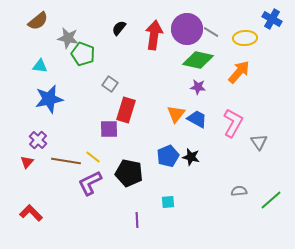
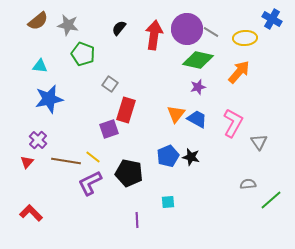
gray star: moved 13 px up
purple star: rotated 21 degrees counterclockwise
purple square: rotated 18 degrees counterclockwise
gray semicircle: moved 9 px right, 7 px up
